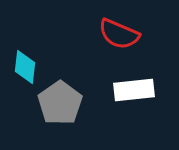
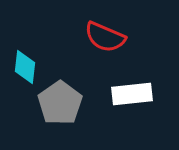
red semicircle: moved 14 px left, 3 px down
white rectangle: moved 2 px left, 4 px down
